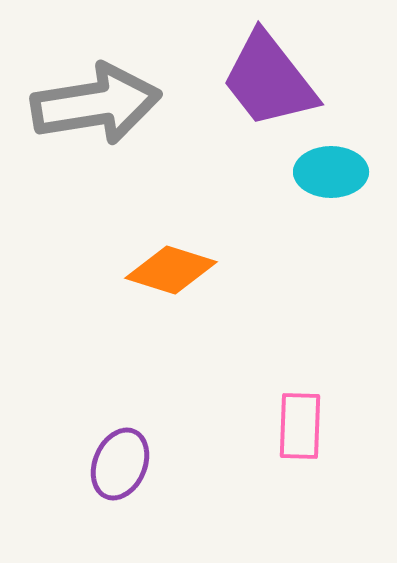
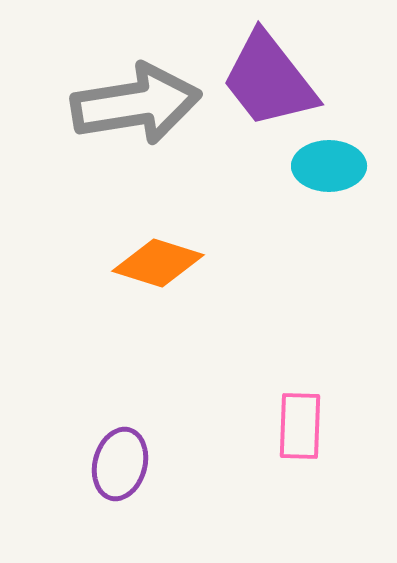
gray arrow: moved 40 px right
cyan ellipse: moved 2 px left, 6 px up
orange diamond: moved 13 px left, 7 px up
purple ellipse: rotated 8 degrees counterclockwise
